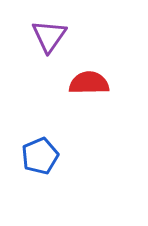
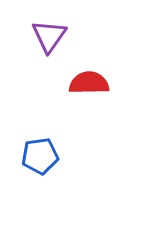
blue pentagon: rotated 15 degrees clockwise
